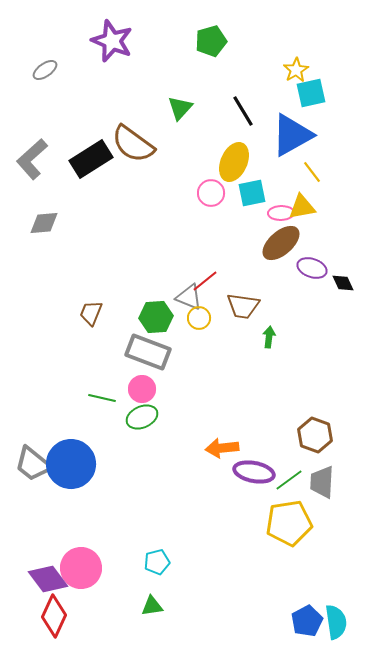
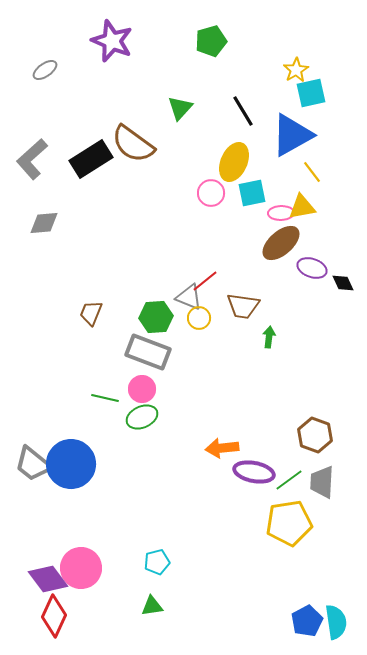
green line at (102, 398): moved 3 px right
